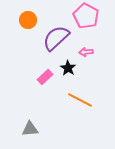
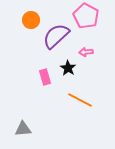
orange circle: moved 3 px right
purple semicircle: moved 2 px up
pink rectangle: rotated 63 degrees counterclockwise
gray triangle: moved 7 px left
